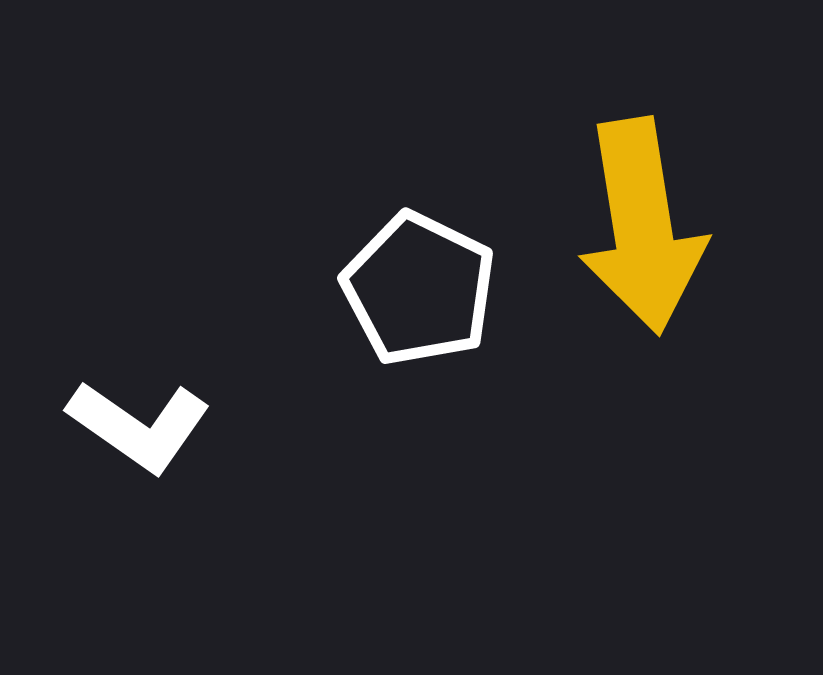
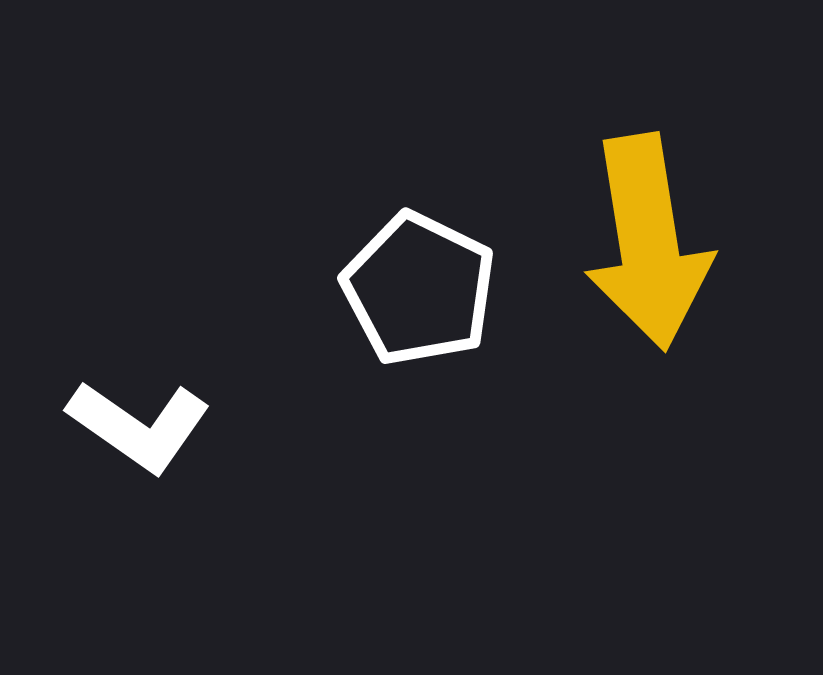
yellow arrow: moved 6 px right, 16 px down
